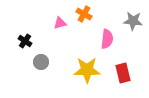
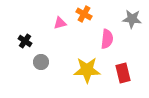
gray star: moved 1 px left, 2 px up
